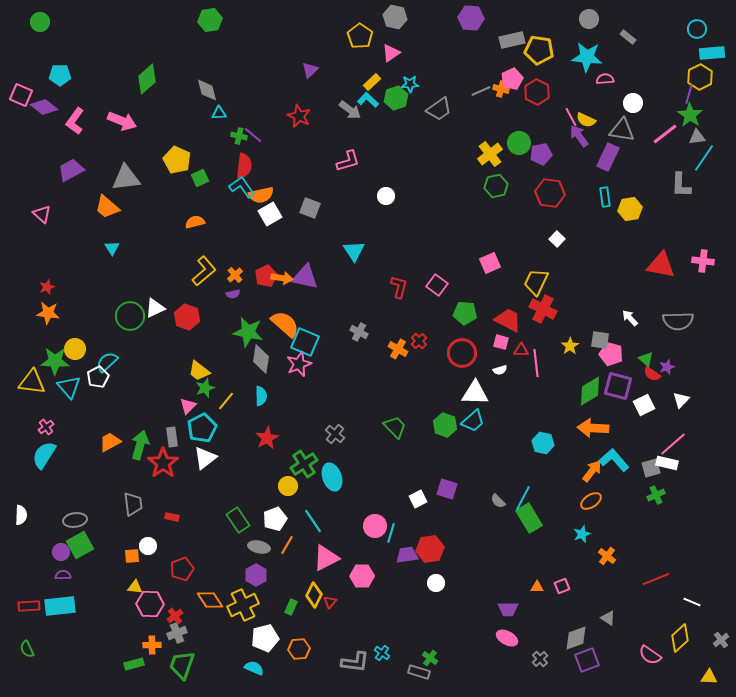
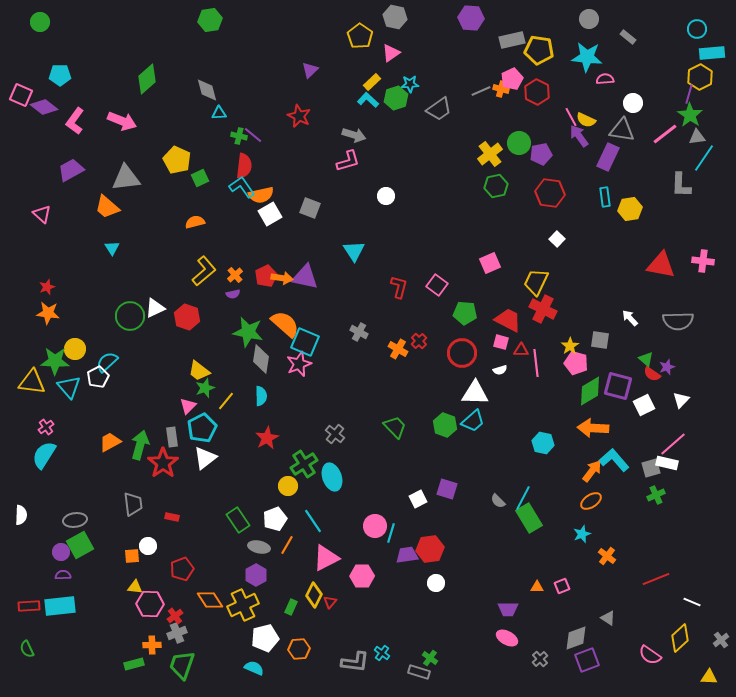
gray arrow at (350, 110): moved 4 px right, 25 px down; rotated 20 degrees counterclockwise
pink pentagon at (611, 354): moved 35 px left, 9 px down
